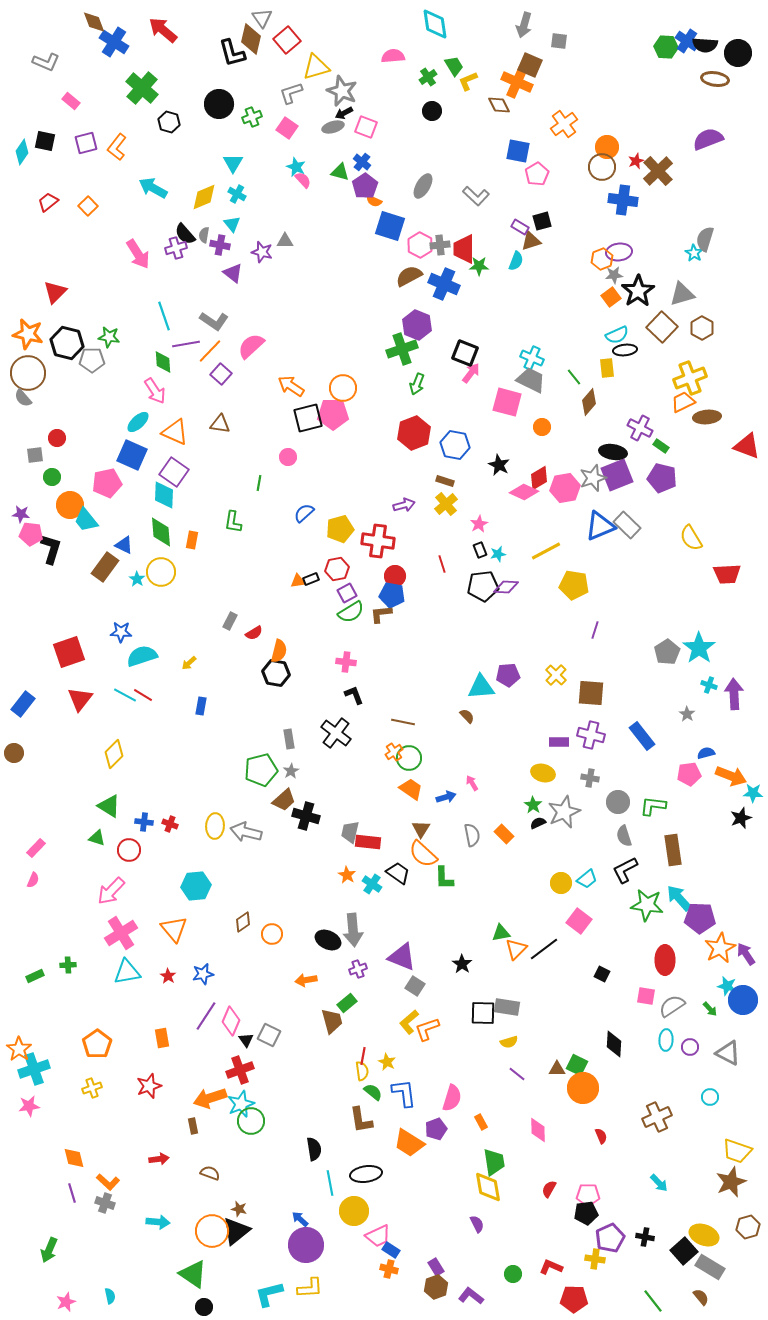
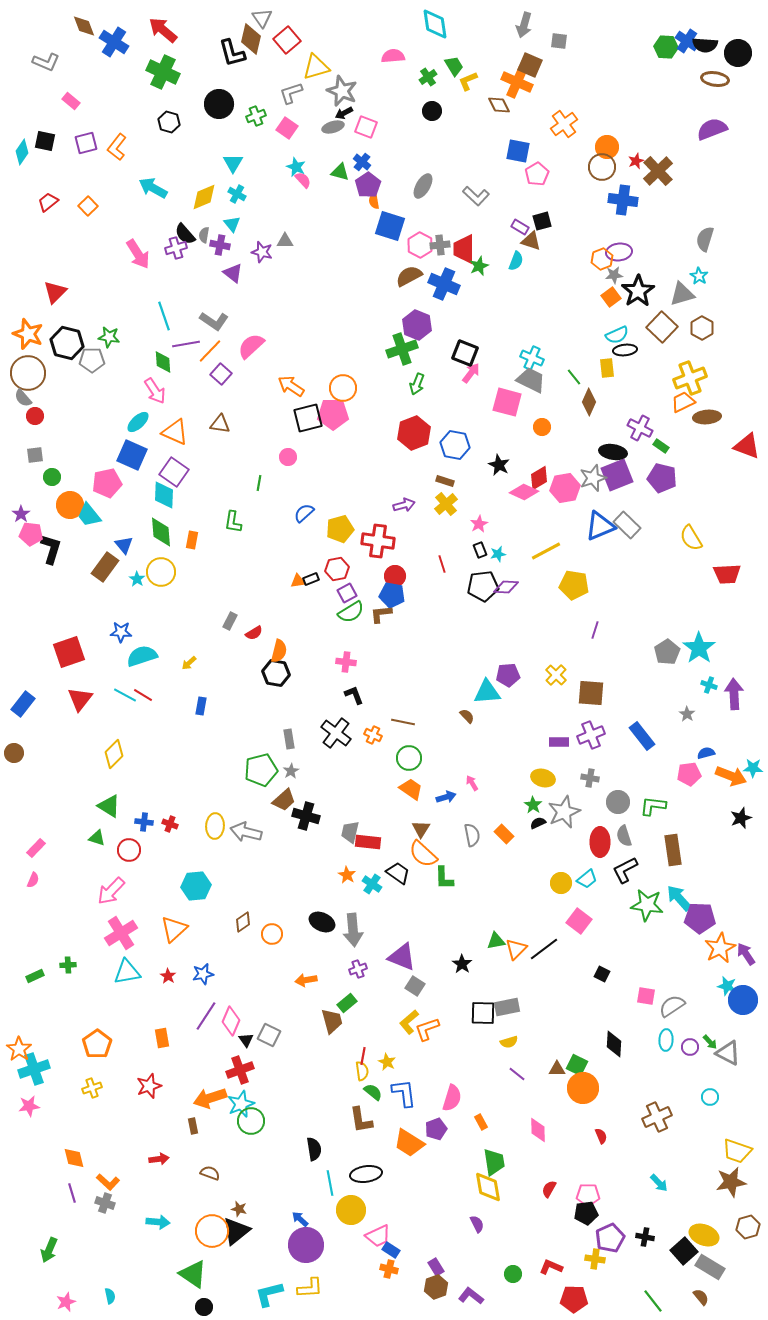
brown diamond at (94, 22): moved 10 px left, 4 px down
green cross at (142, 88): moved 21 px right, 16 px up; rotated 16 degrees counterclockwise
green cross at (252, 117): moved 4 px right, 1 px up
purple semicircle at (708, 139): moved 4 px right, 10 px up
purple pentagon at (365, 186): moved 3 px right, 1 px up
orange semicircle at (374, 201): rotated 56 degrees clockwise
brown triangle at (531, 241): rotated 35 degrees clockwise
cyan star at (694, 253): moved 5 px right, 23 px down
green star at (479, 266): rotated 24 degrees counterclockwise
orange star at (28, 334): rotated 8 degrees clockwise
brown diamond at (589, 402): rotated 16 degrees counterclockwise
red circle at (57, 438): moved 22 px left, 22 px up
purple star at (21, 514): rotated 30 degrees clockwise
cyan trapezoid at (86, 520): moved 3 px right, 5 px up
blue triangle at (124, 545): rotated 24 degrees clockwise
cyan triangle at (481, 687): moved 6 px right, 5 px down
purple cross at (591, 735): rotated 36 degrees counterclockwise
orange cross at (394, 752): moved 21 px left, 17 px up; rotated 30 degrees counterclockwise
yellow ellipse at (543, 773): moved 5 px down
cyan star at (753, 793): moved 25 px up
orange triangle at (174, 929): rotated 28 degrees clockwise
green triangle at (501, 933): moved 5 px left, 8 px down
black ellipse at (328, 940): moved 6 px left, 18 px up
red ellipse at (665, 960): moved 65 px left, 118 px up
gray rectangle at (507, 1007): rotated 20 degrees counterclockwise
green arrow at (710, 1009): moved 33 px down
brown star at (731, 1182): rotated 12 degrees clockwise
yellow circle at (354, 1211): moved 3 px left, 1 px up
